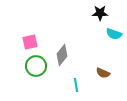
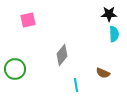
black star: moved 9 px right, 1 px down
cyan semicircle: rotated 112 degrees counterclockwise
pink square: moved 2 px left, 22 px up
green circle: moved 21 px left, 3 px down
